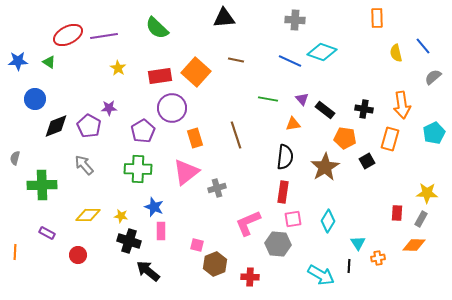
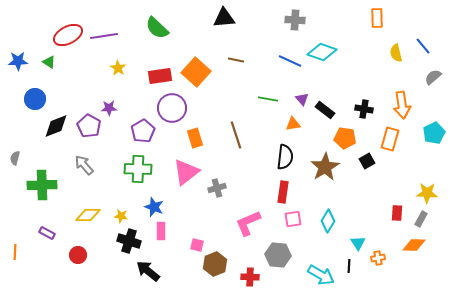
gray hexagon at (278, 244): moved 11 px down
